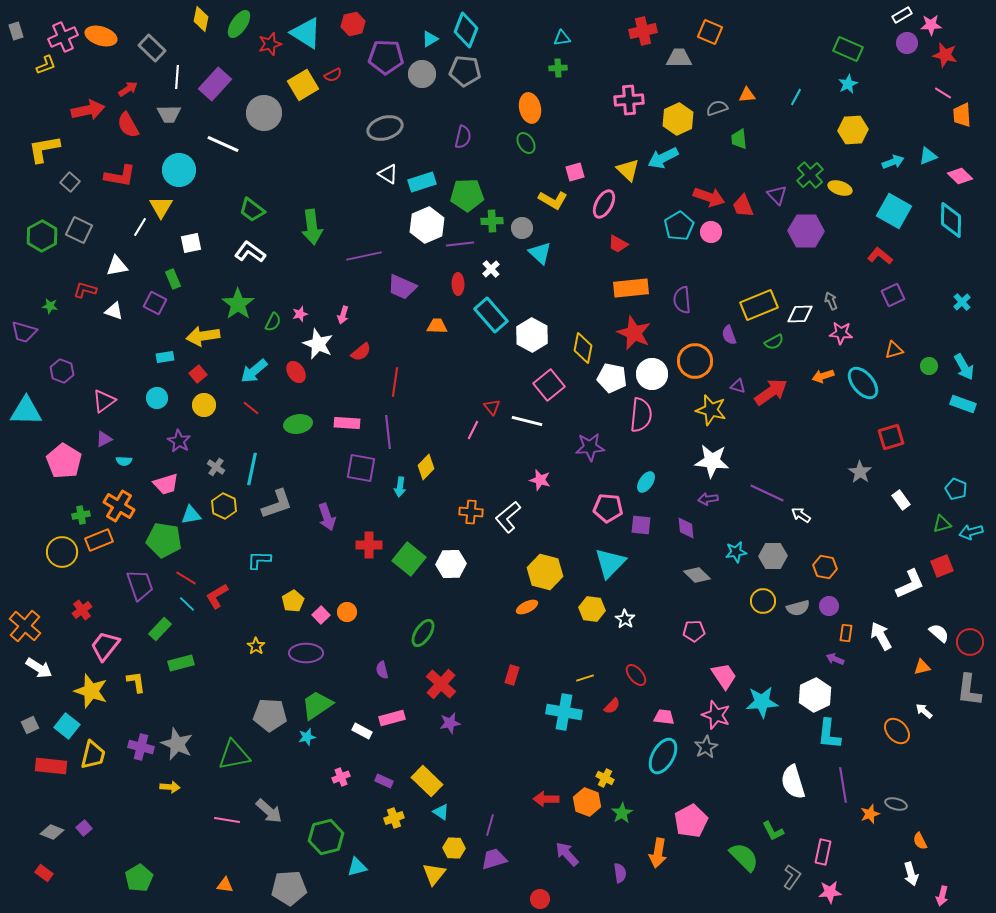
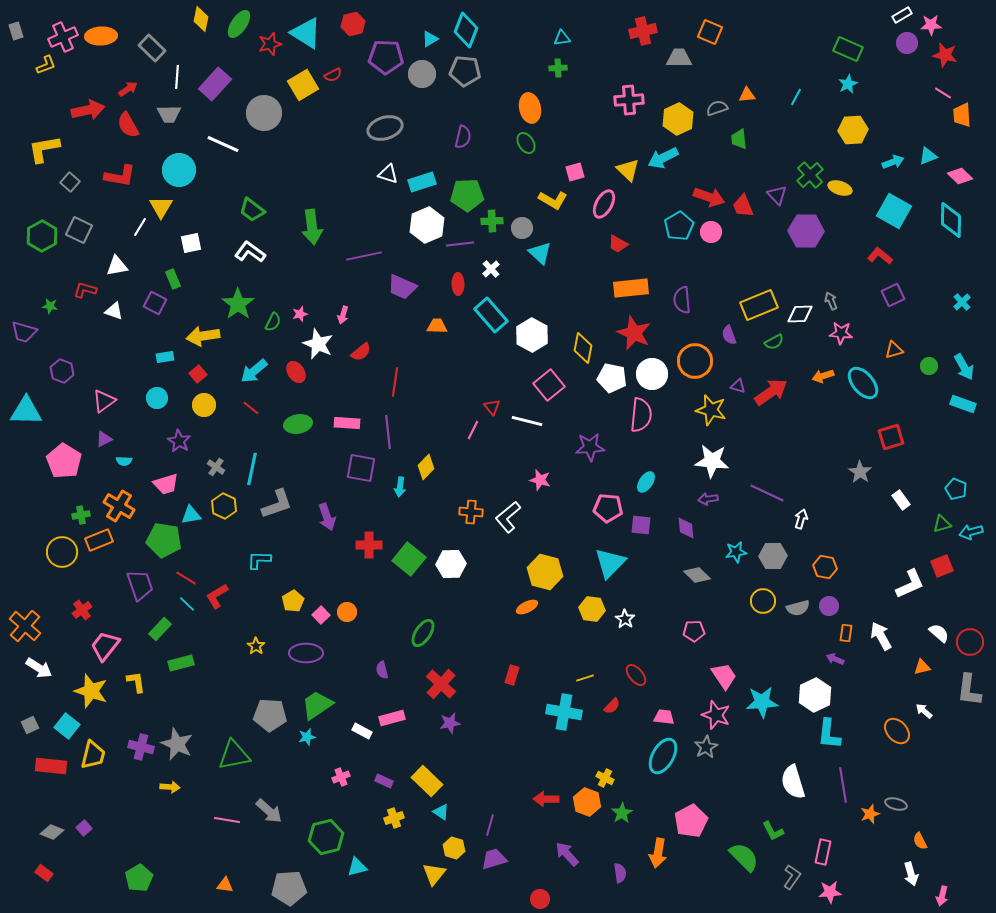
orange ellipse at (101, 36): rotated 20 degrees counterclockwise
white triangle at (388, 174): rotated 15 degrees counterclockwise
white arrow at (801, 515): moved 4 px down; rotated 72 degrees clockwise
yellow hexagon at (454, 848): rotated 15 degrees clockwise
